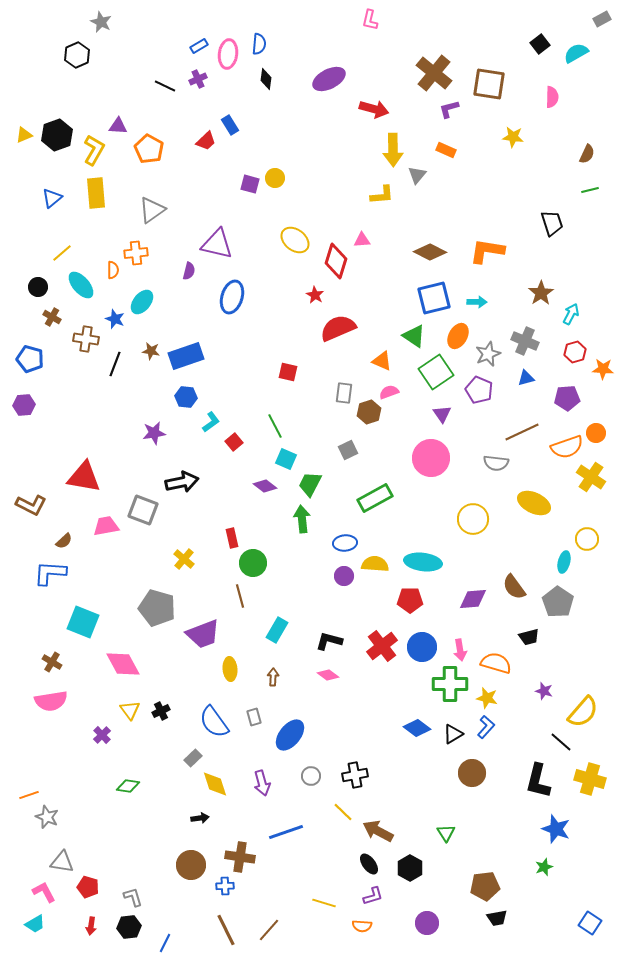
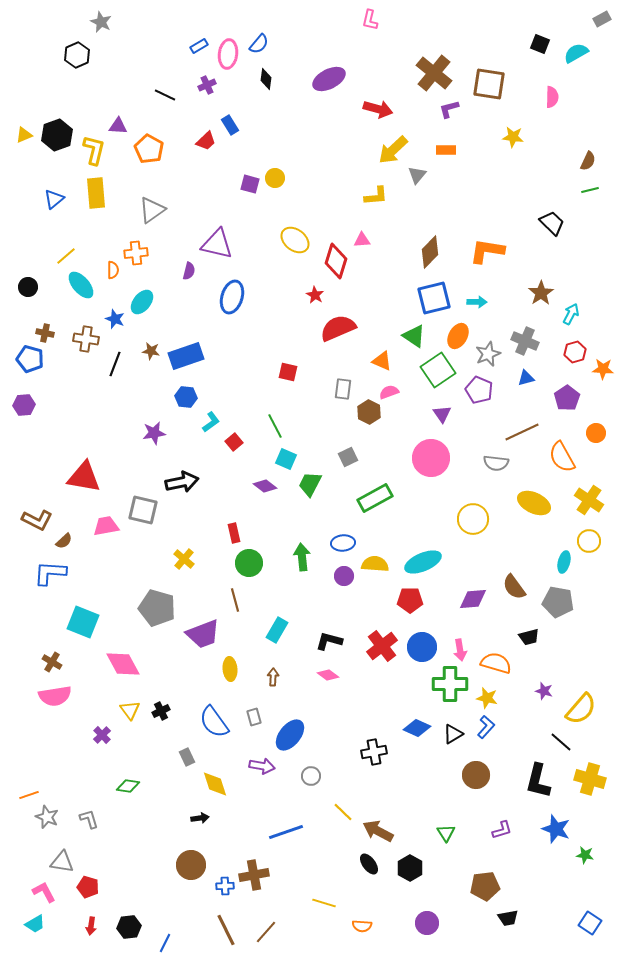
blue semicircle at (259, 44): rotated 35 degrees clockwise
black square at (540, 44): rotated 30 degrees counterclockwise
purple cross at (198, 79): moved 9 px right, 6 px down
black line at (165, 86): moved 9 px down
red arrow at (374, 109): moved 4 px right
yellow L-shape at (94, 150): rotated 16 degrees counterclockwise
yellow arrow at (393, 150): rotated 48 degrees clockwise
orange rectangle at (446, 150): rotated 24 degrees counterclockwise
brown semicircle at (587, 154): moved 1 px right, 7 px down
yellow L-shape at (382, 195): moved 6 px left, 1 px down
blue triangle at (52, 198): moved 2 px right, 1 px down
black trapezoid at (552, 223): rotated 28 degrees counterclockwise
brown diamond at (430, 252): rotated 72 degrees counterclockwise
yellow line at (62, 253): moved 4 px right, 3 px down
black circle at (38, 287): moved 10 px left
brown cross at (52, 317): moved 7 px left, 16 px down; rotated 18 degrees counterclockwise
green square at (436, 372): moved 2 px right, 2 px up
gray rectangle at (344, 393): moved 1 px left, 4 px up
purple pentagon at (567, 398): rotated 30 degrees counterclockwise
brown hexagon at (369, 412): rotated 15 degrees counterclockwise
orange semicircle at (567, 447): moved 5 px left, 10 px down; rotated 80 degrees clockwise
gray square at (348, 450): moved 7 px down
yellow cross at (591, 477): moved 2 px left, 23 px down
brown L-shape at (31, 505): moved 6 px right, 15 px down
gray square at (143, 510): rotated 8 degrees counterclockwise
green arrow at (302, 519): moved 38 px down
red rectangle at (232, 538): moved 2 px right, 5 px up
yellow circle at (587, 539): moved 2 px right, 2 px down
blue ellipse at (345, 543): moved 2 px left
cyan ellipse at (423, 562): rotated 30 degrees counterclockwise
green circle at (253, 563): moved 4 px left
brown line at (240, 596): moved 5 px left, 4 px down
gray pentagon at (558, 602): rotated 24 degrees counterclockwise
pink semicircle at (51, 701): moved 4 px right, 5 px up
yellow semicircle at (583, 712): moved 2 px left, 3 px up
blue diamond at (417, 728): rotated 12 degrees counterclockwise
gray rectangle at (193, 758): moved 6 px left, 1 px up; rotated 72 degrees counterclockwise
brown circle at (472, 773): moved 4 px right, 2 px down
black cross at (355, 775): moved 19 px right, 23 px up
purple arrow at (262, 783): moved 17 px up; rotated 65 degrees counterclockwise
brown cross at (240, 857): moved 14 px right, 18 px down; rotated 20 degrees counterclockwise
green star at (544, 867): moved 41 px right, 12 px up; rotated 30 degrees clockwise
purple L-shape at (373, 896): moved 129 px right, 66 px up
gray L-shape at (133, 897): moved 44 px left, 78 px up
black trapezoid at (497, 918): moved 11 px right
brown line at (269, 930): moved 3 px left, 2 px down
